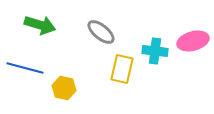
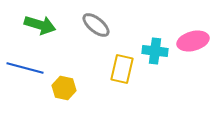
gray ellipse: moved 5 px left, 7 px up
